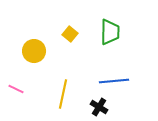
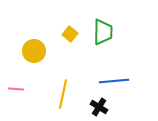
green trapezoid: moved 7 px left
pink line: rotated 21 degrees counterclockwise
